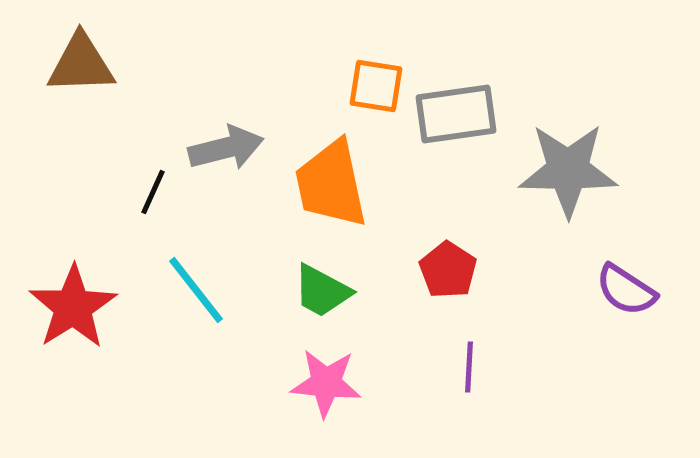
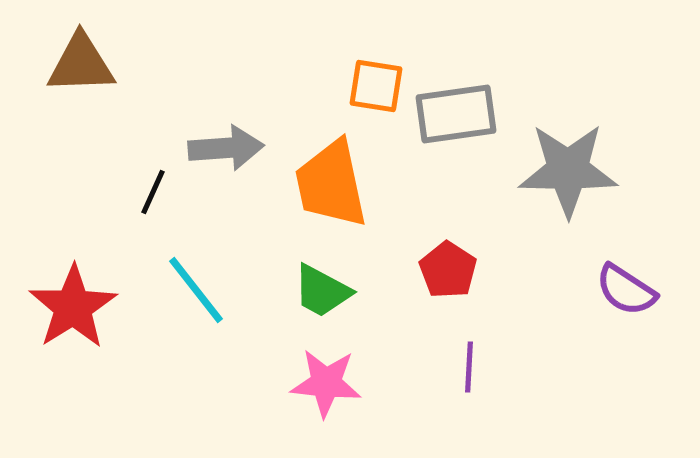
gray arrow: rotated 10 degrees clockwise
